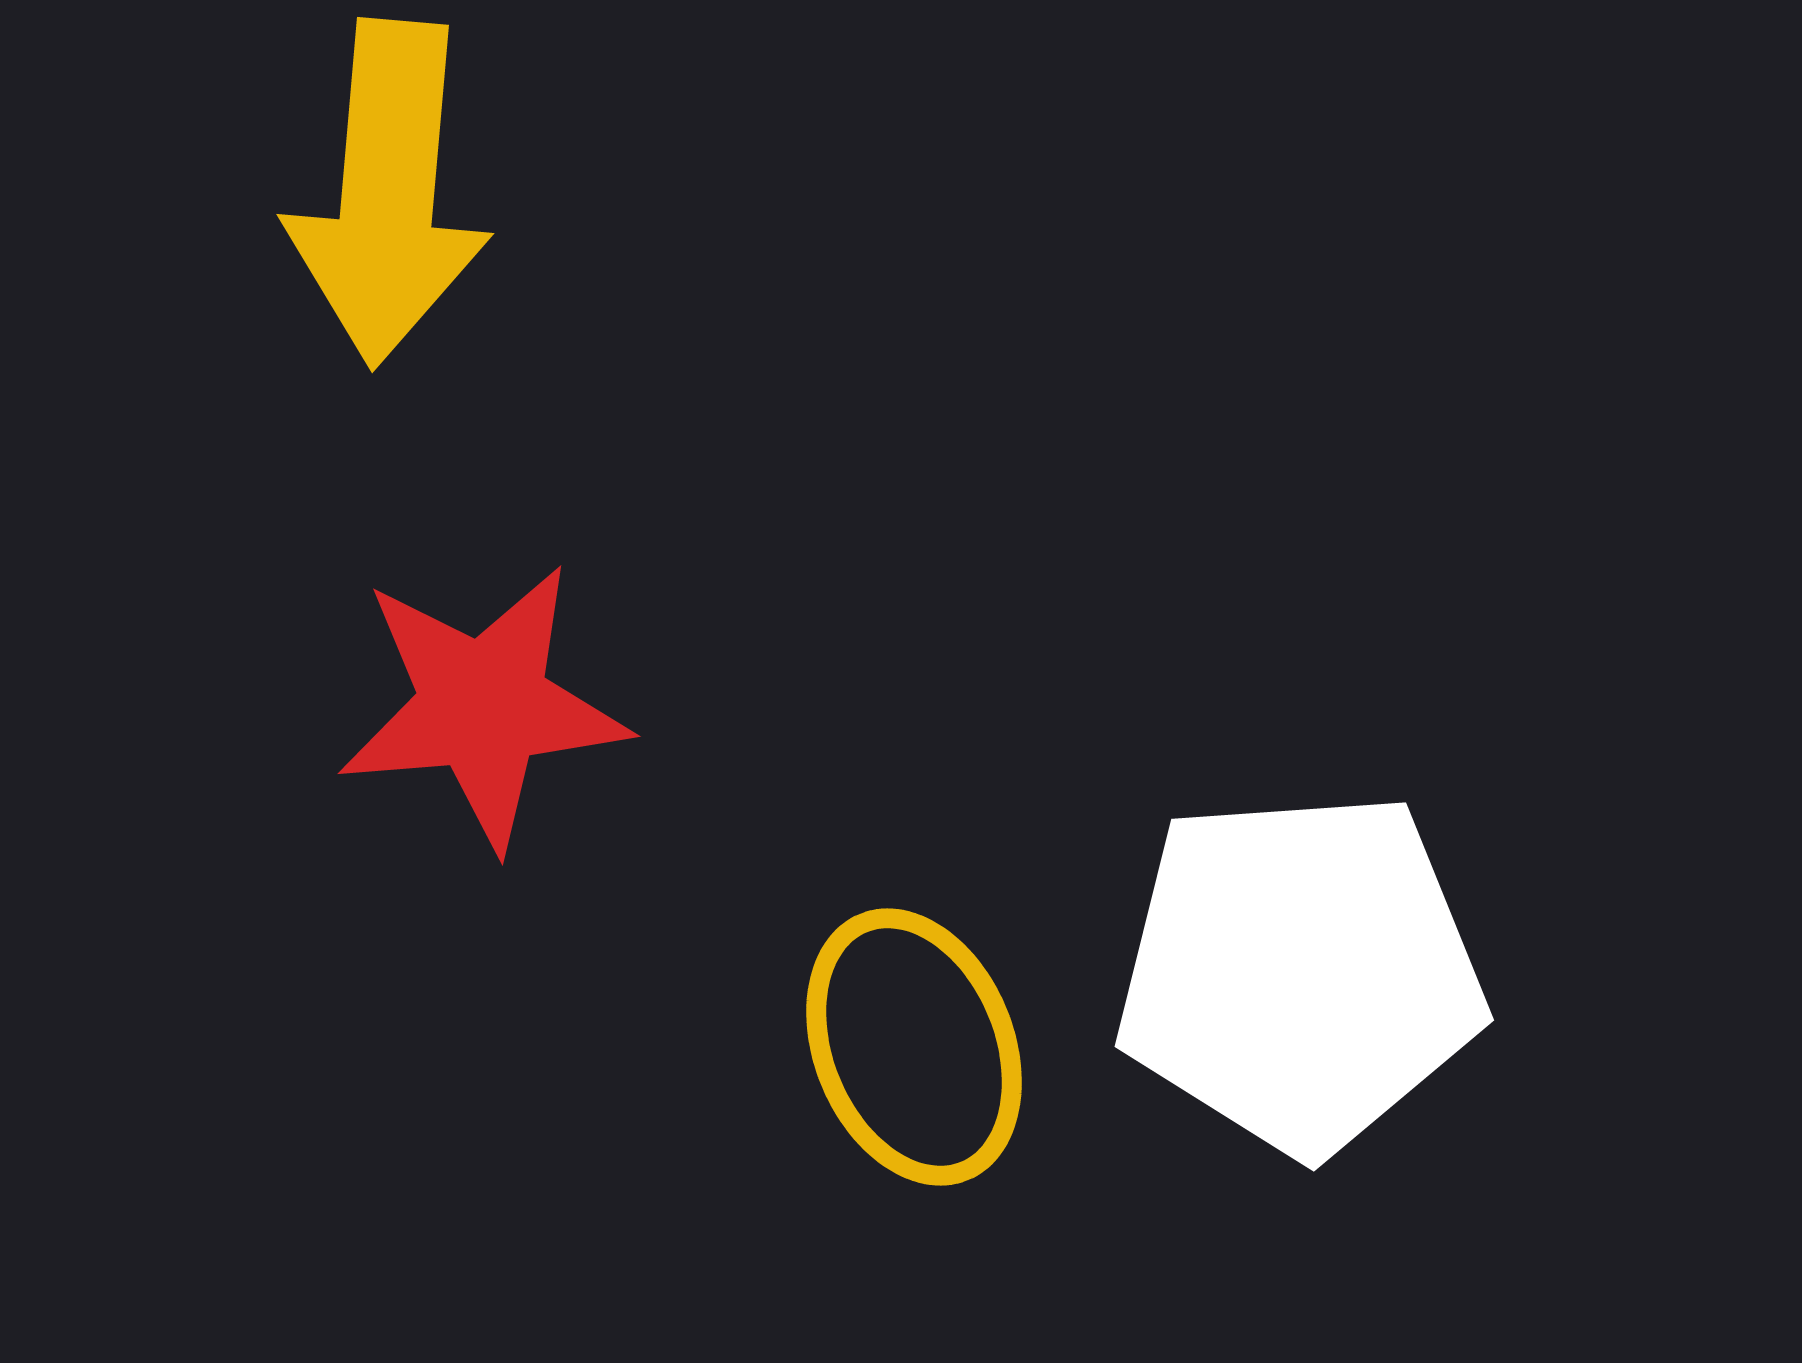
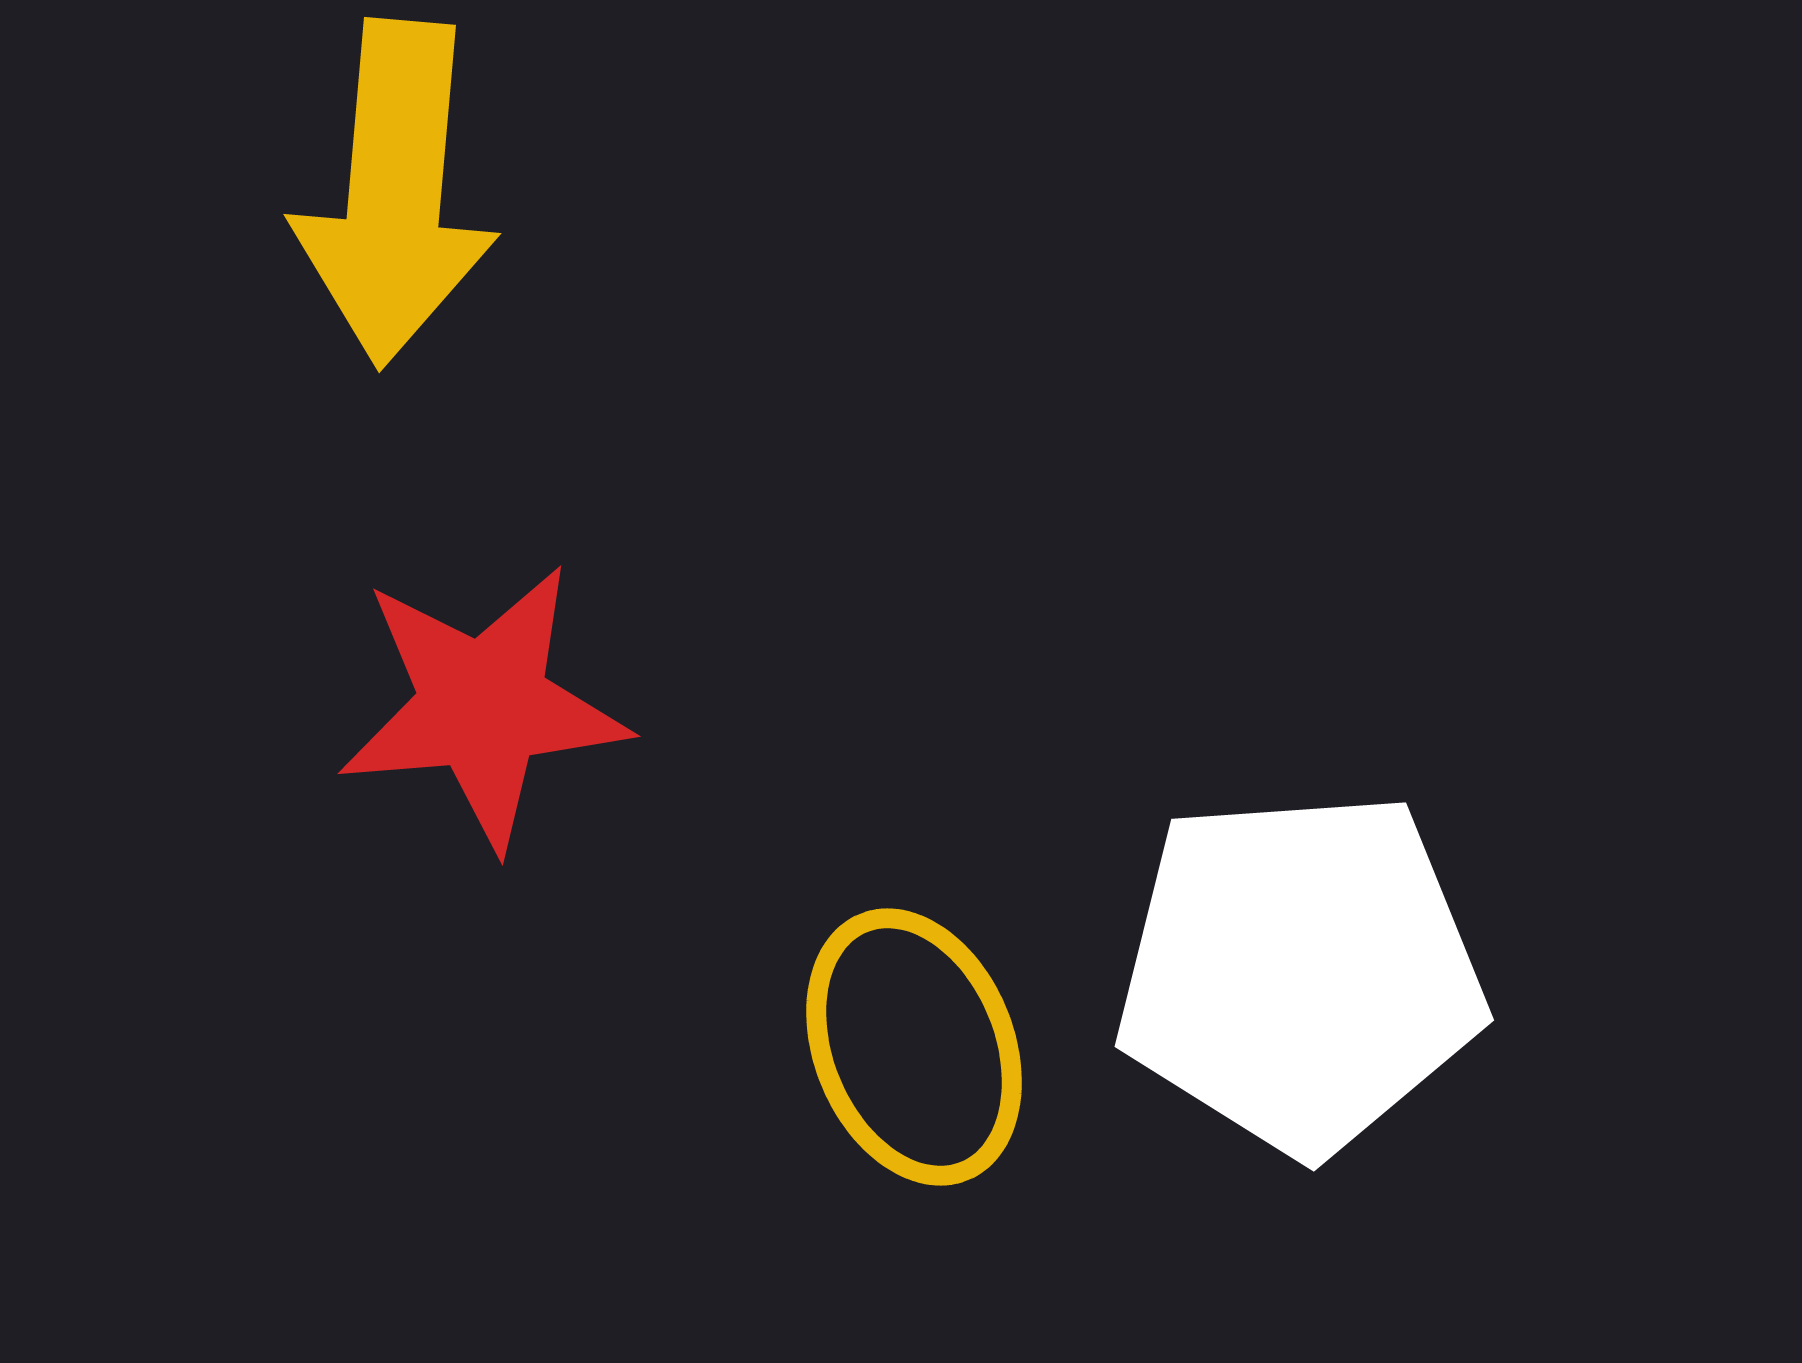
yellow arrow: moved 7 px right
